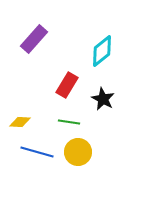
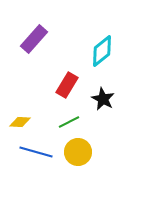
green line: rotated 35 degrees counterclockwise
blue line: moved 1 px left
